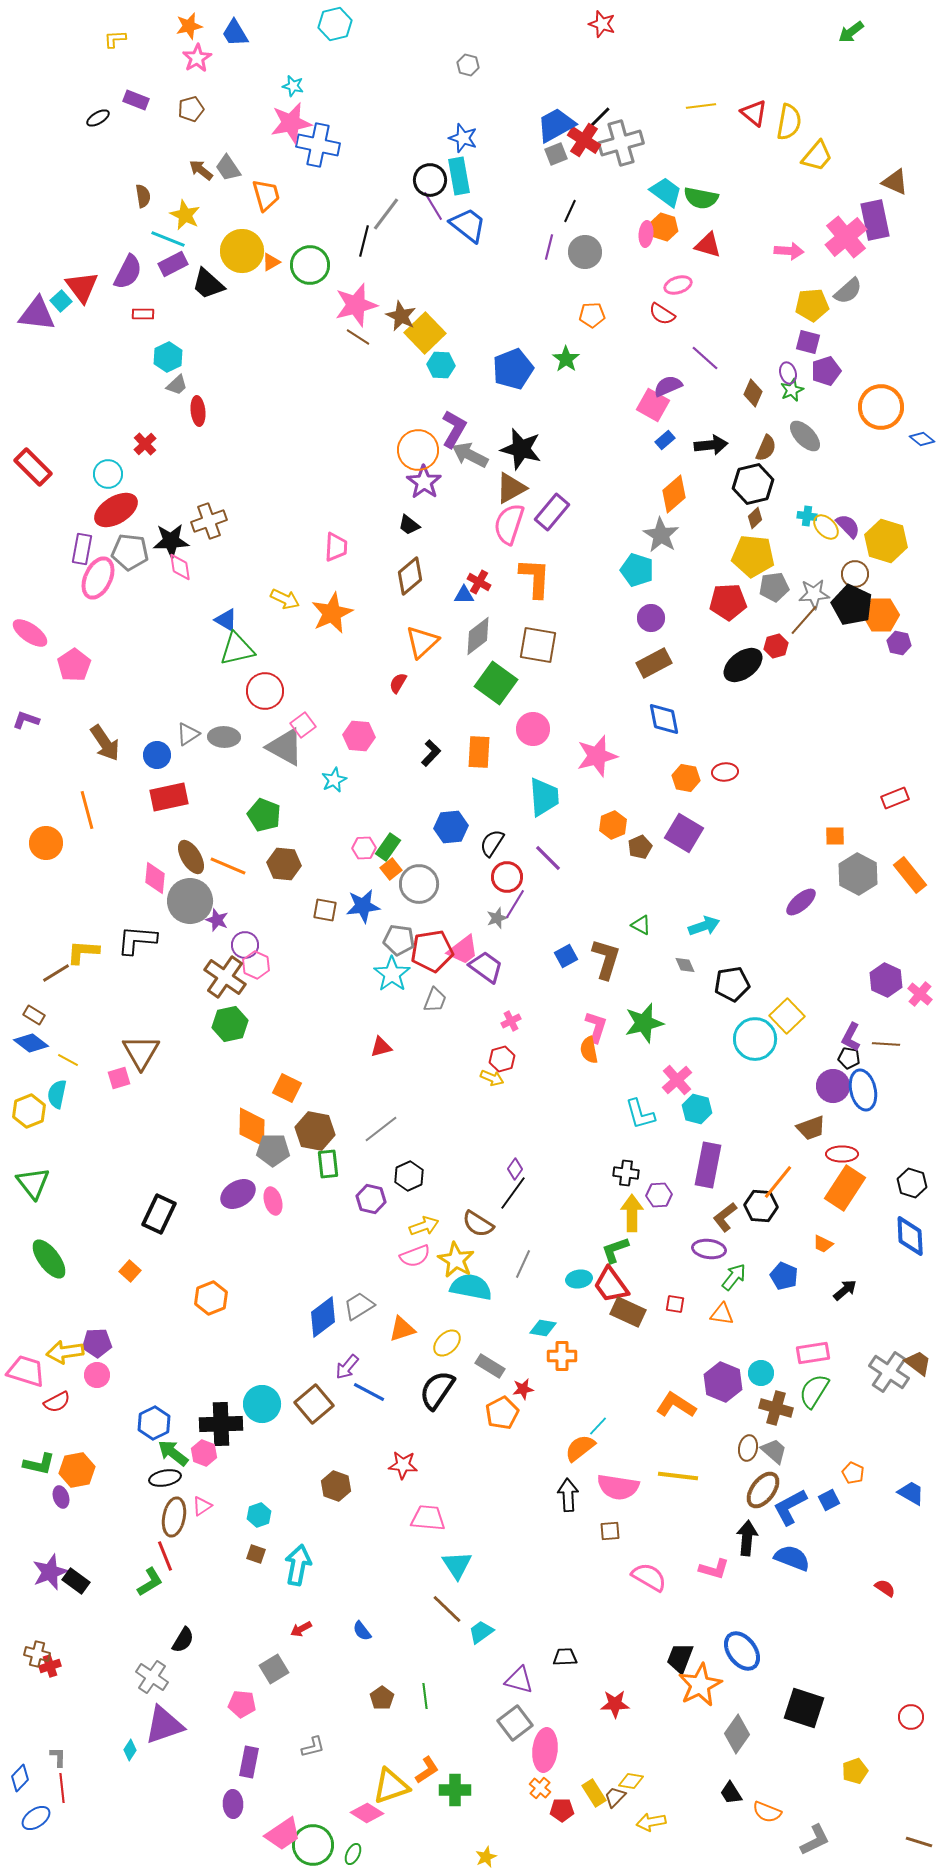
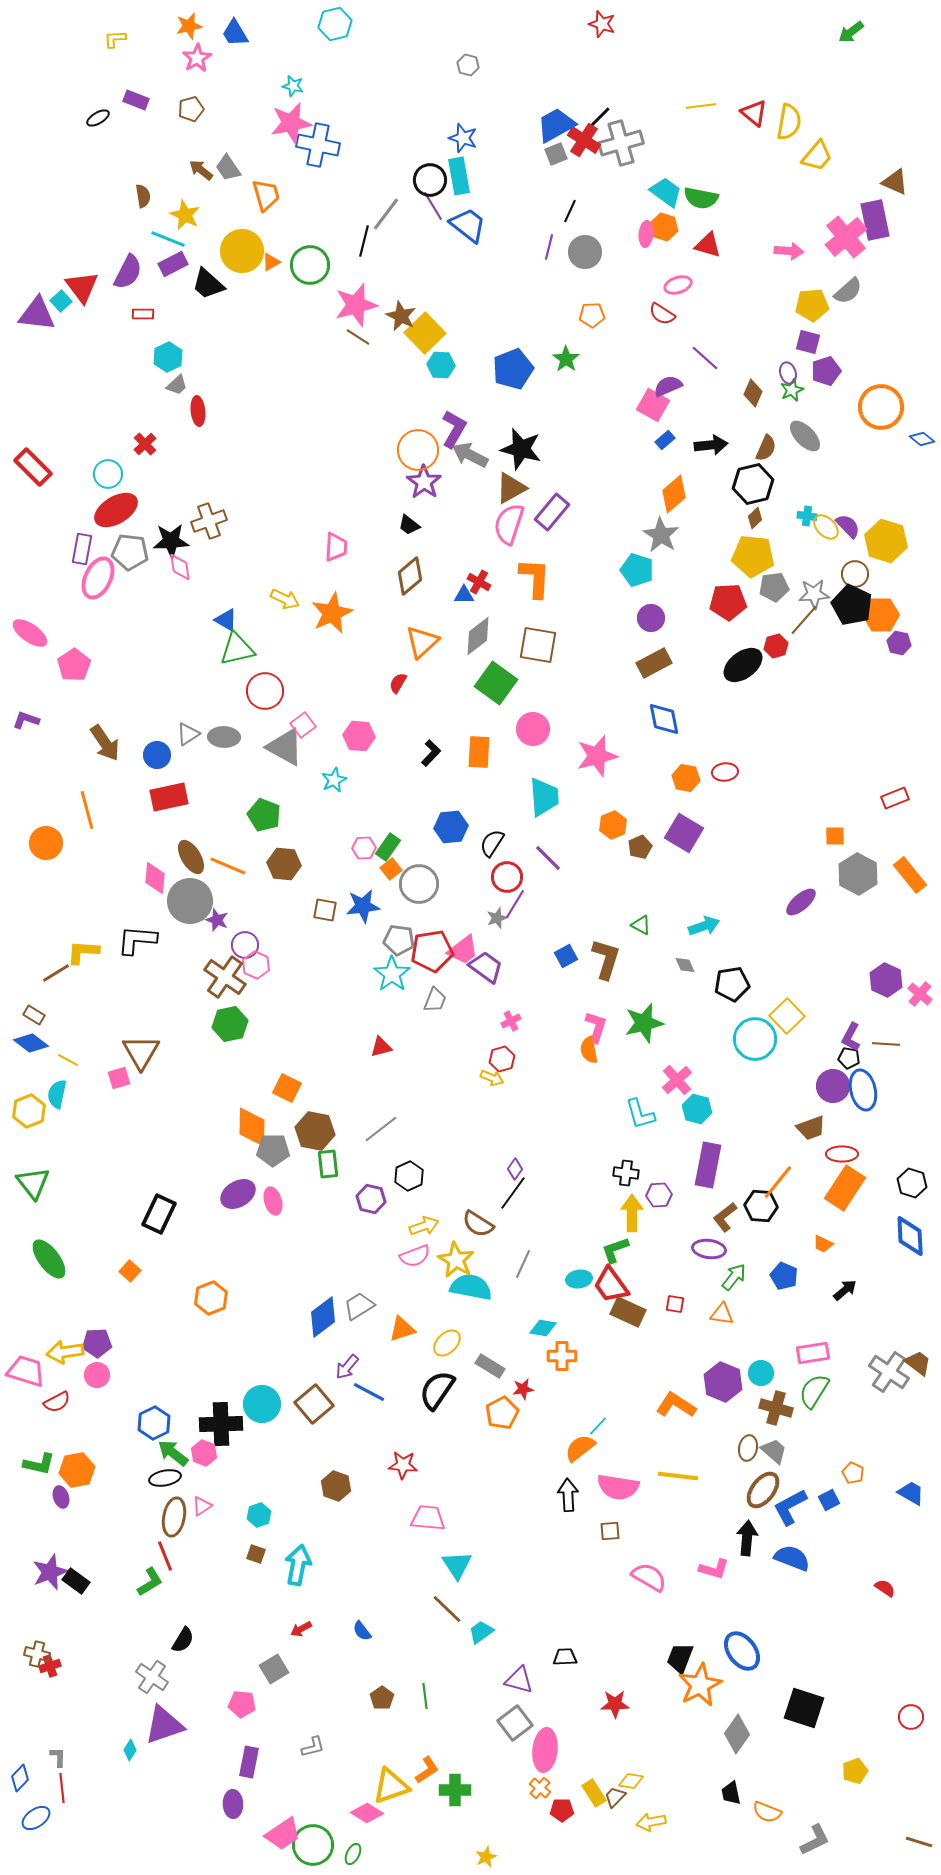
black trapezoid at (731, 1793): rotated 20 degrees clockwise
